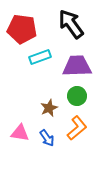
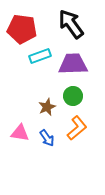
cyan rectangle: moved 1 px up
purple trapezoid: moved 4 px left, 2 px up
green circle: moved 4 px left
brown star: moved 2 px left, 1 px up
